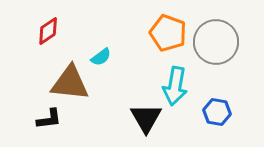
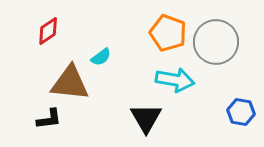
cyan arrow: moved 6 px up; rotated 90 degrees counterclockwise
blue hexagon: moved 24 px right
